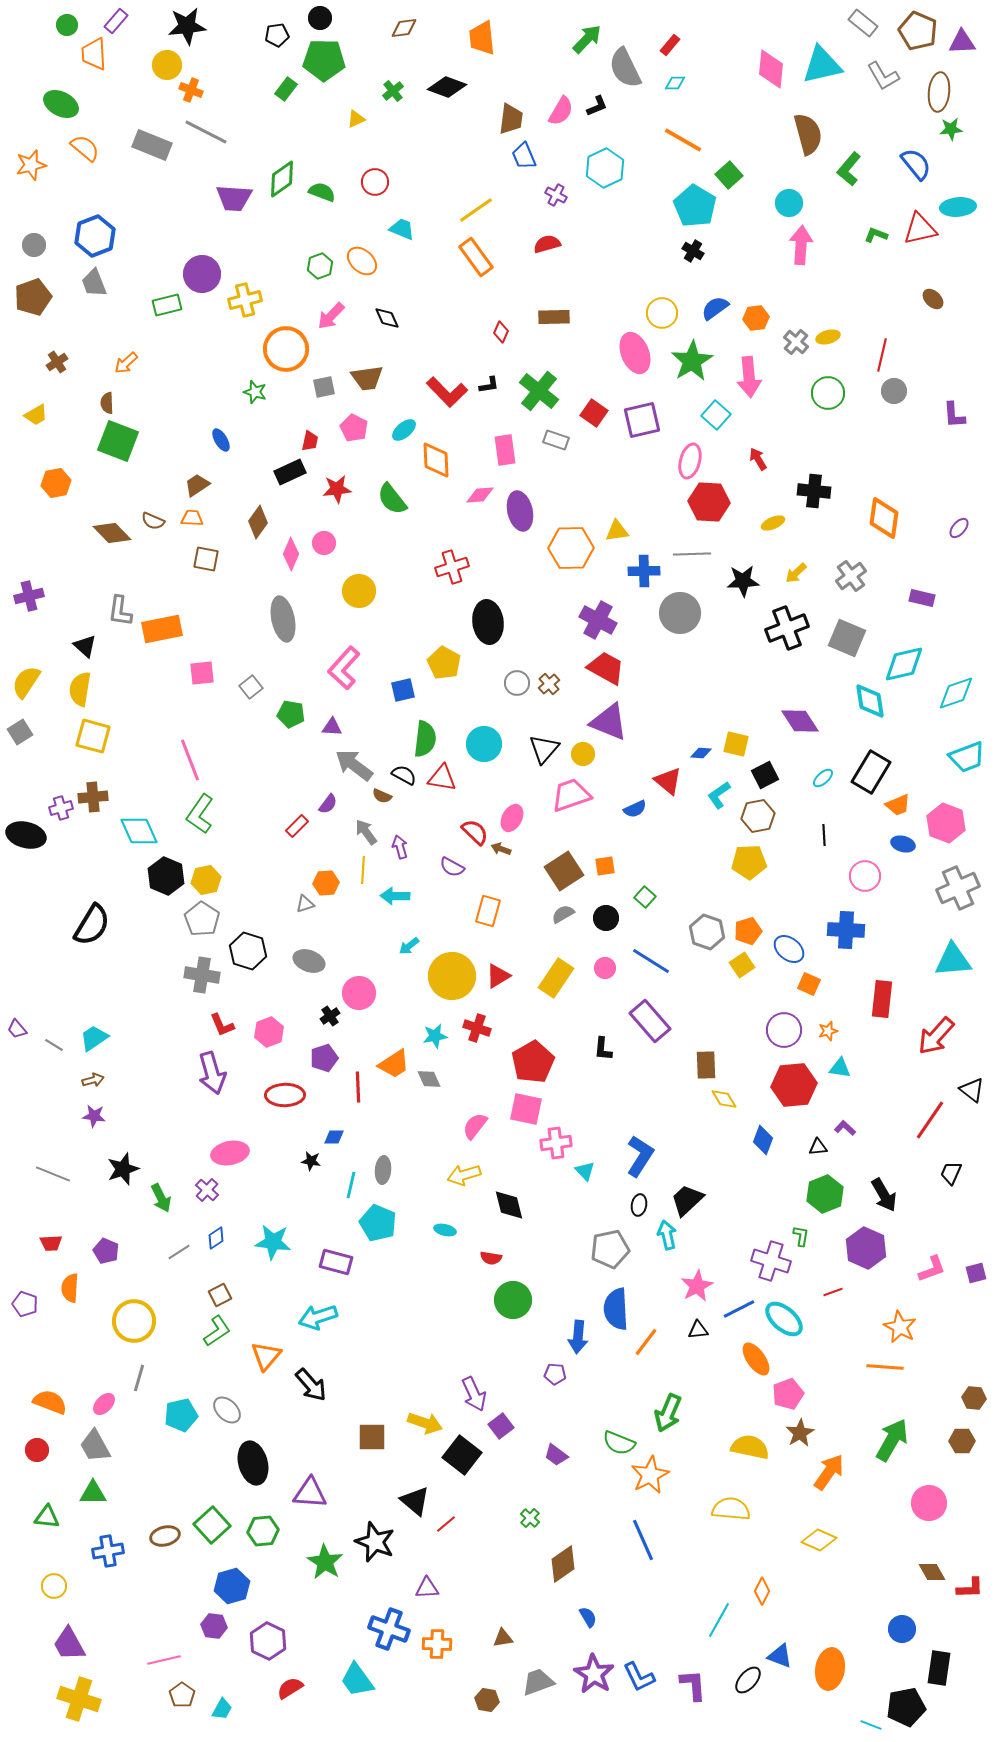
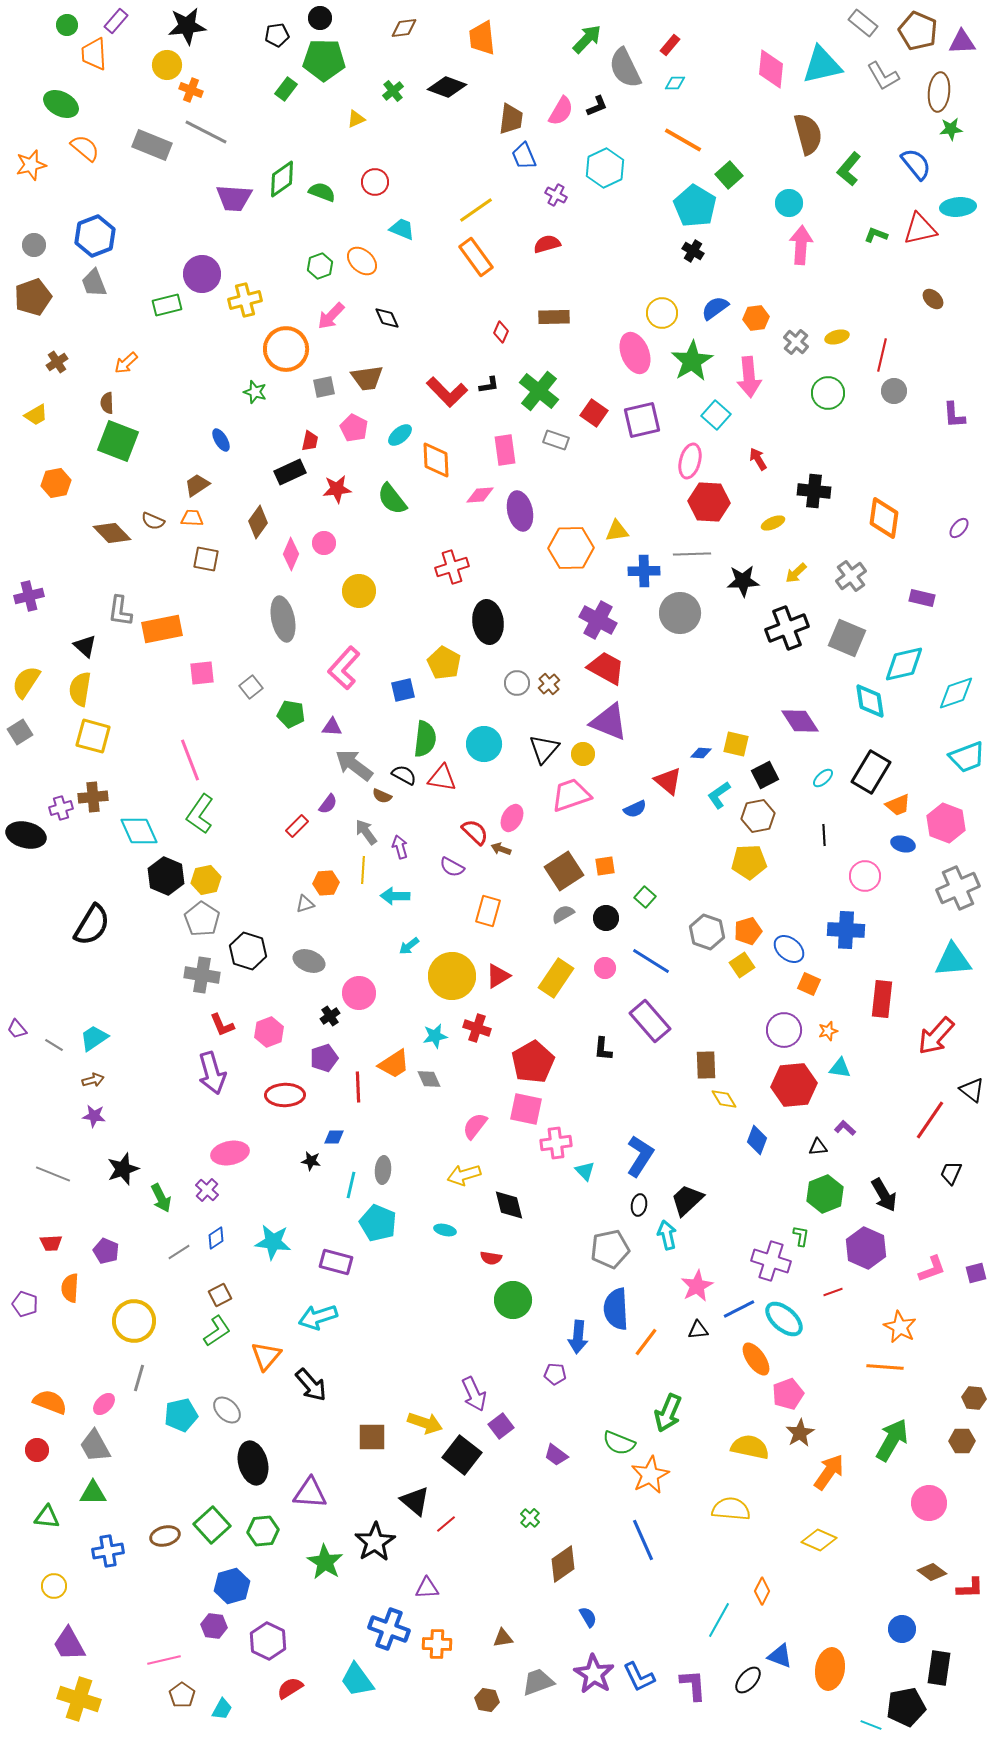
yellow ellipse at (828, 337): moved 9 px right
cyan ellipse at (404, 430): moved 4 px left, 5 px down
blue diamond at (763, 1140): moved 6 px left
black star at (375, 1542): rotated 18 degrees clockwise
brown diamond at (932, 1572): rotated 24 degrees counterclockwise
